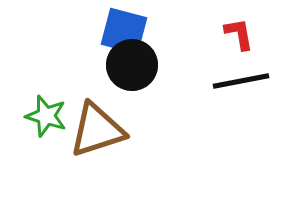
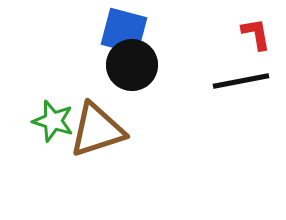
red L-shape: moved 17 px right
green star: moved 7 px right, 5 px down
